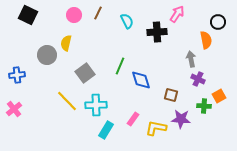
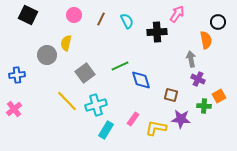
brown line: moved 3 px right, 6 px down
green line: rotated 42 degrees clockwise
cyan cross: rotated 15 degrees counterclockwise
